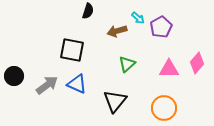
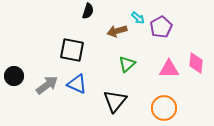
pink diamond: moved 1 px left; rotated 35 degrees counterclockwise
